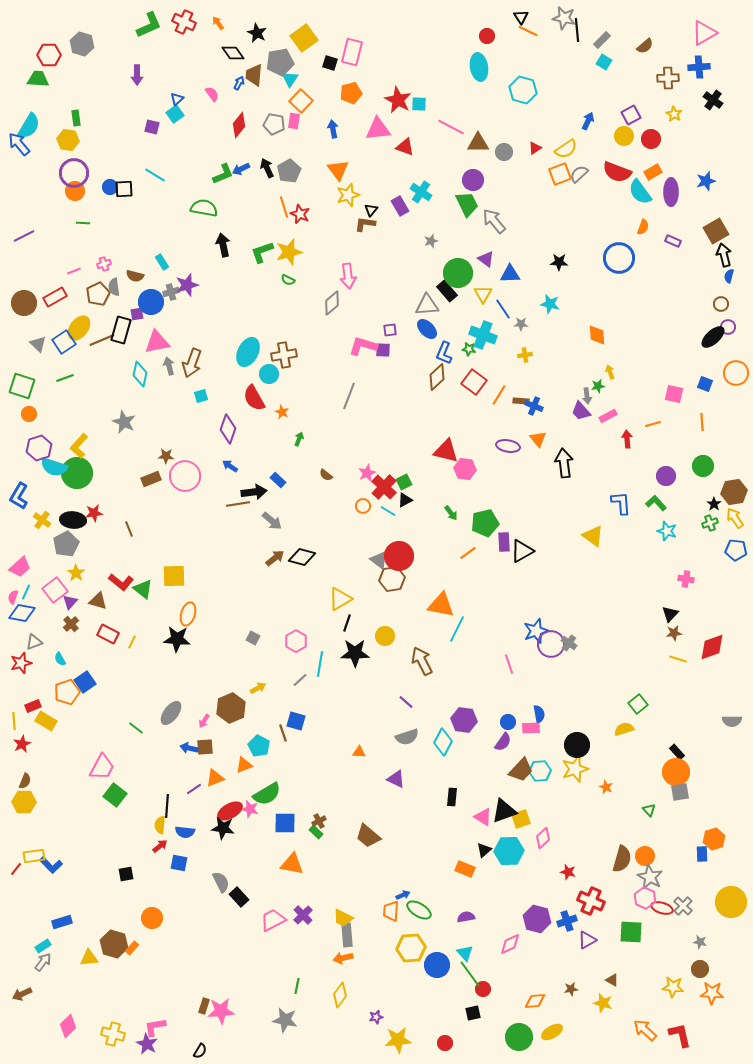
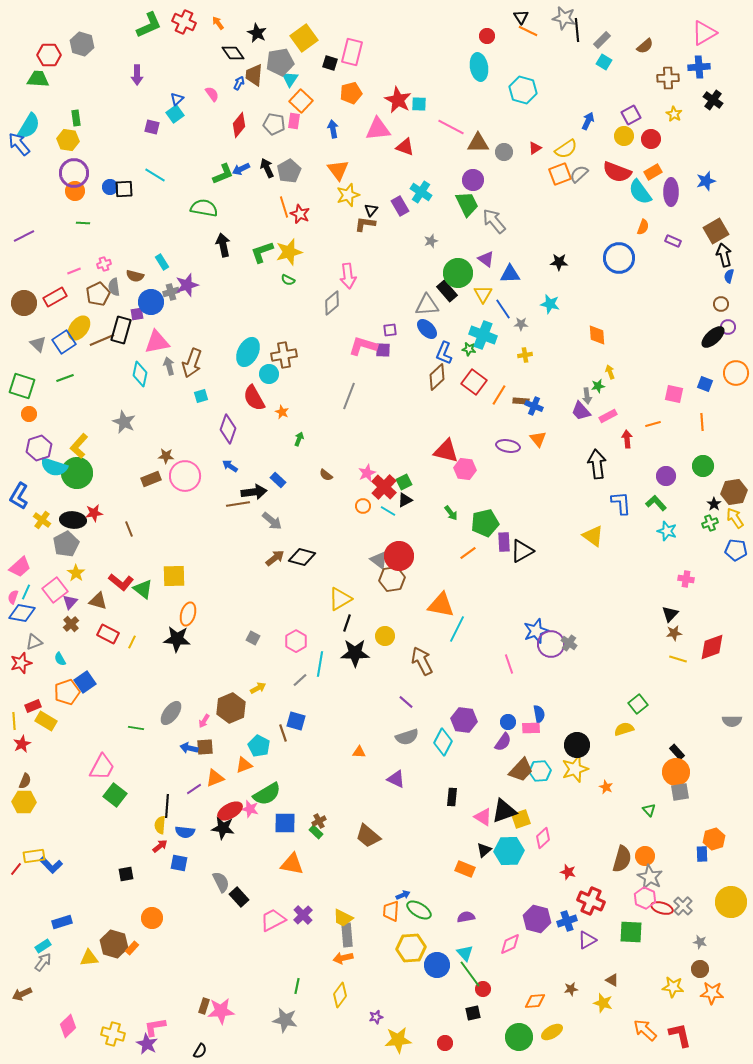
black arrow at (564, 463): moved 33 px right, 1 px down
green line at (136, 728): rotated 28 degrees counterclockwise
